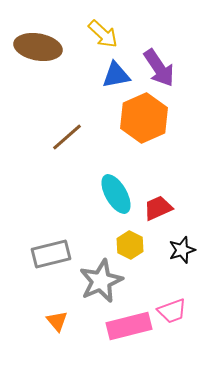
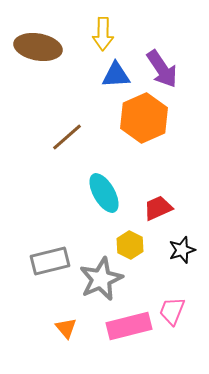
yellow arrow: rotated 48 degrees clockwise
purple arrow: moved 3 px right, 1 px down
blue triangle: rotated 8 degrees clockwise
cyan ellipse: moved 12 px left, 1 px up
gray rectangle: moved 1 px left, 7 px down
gray star: moved 2 px up
pink trapezoid: rotated 132 degrees clockwise
orange triangle: moved 9 px right, 7 px down
